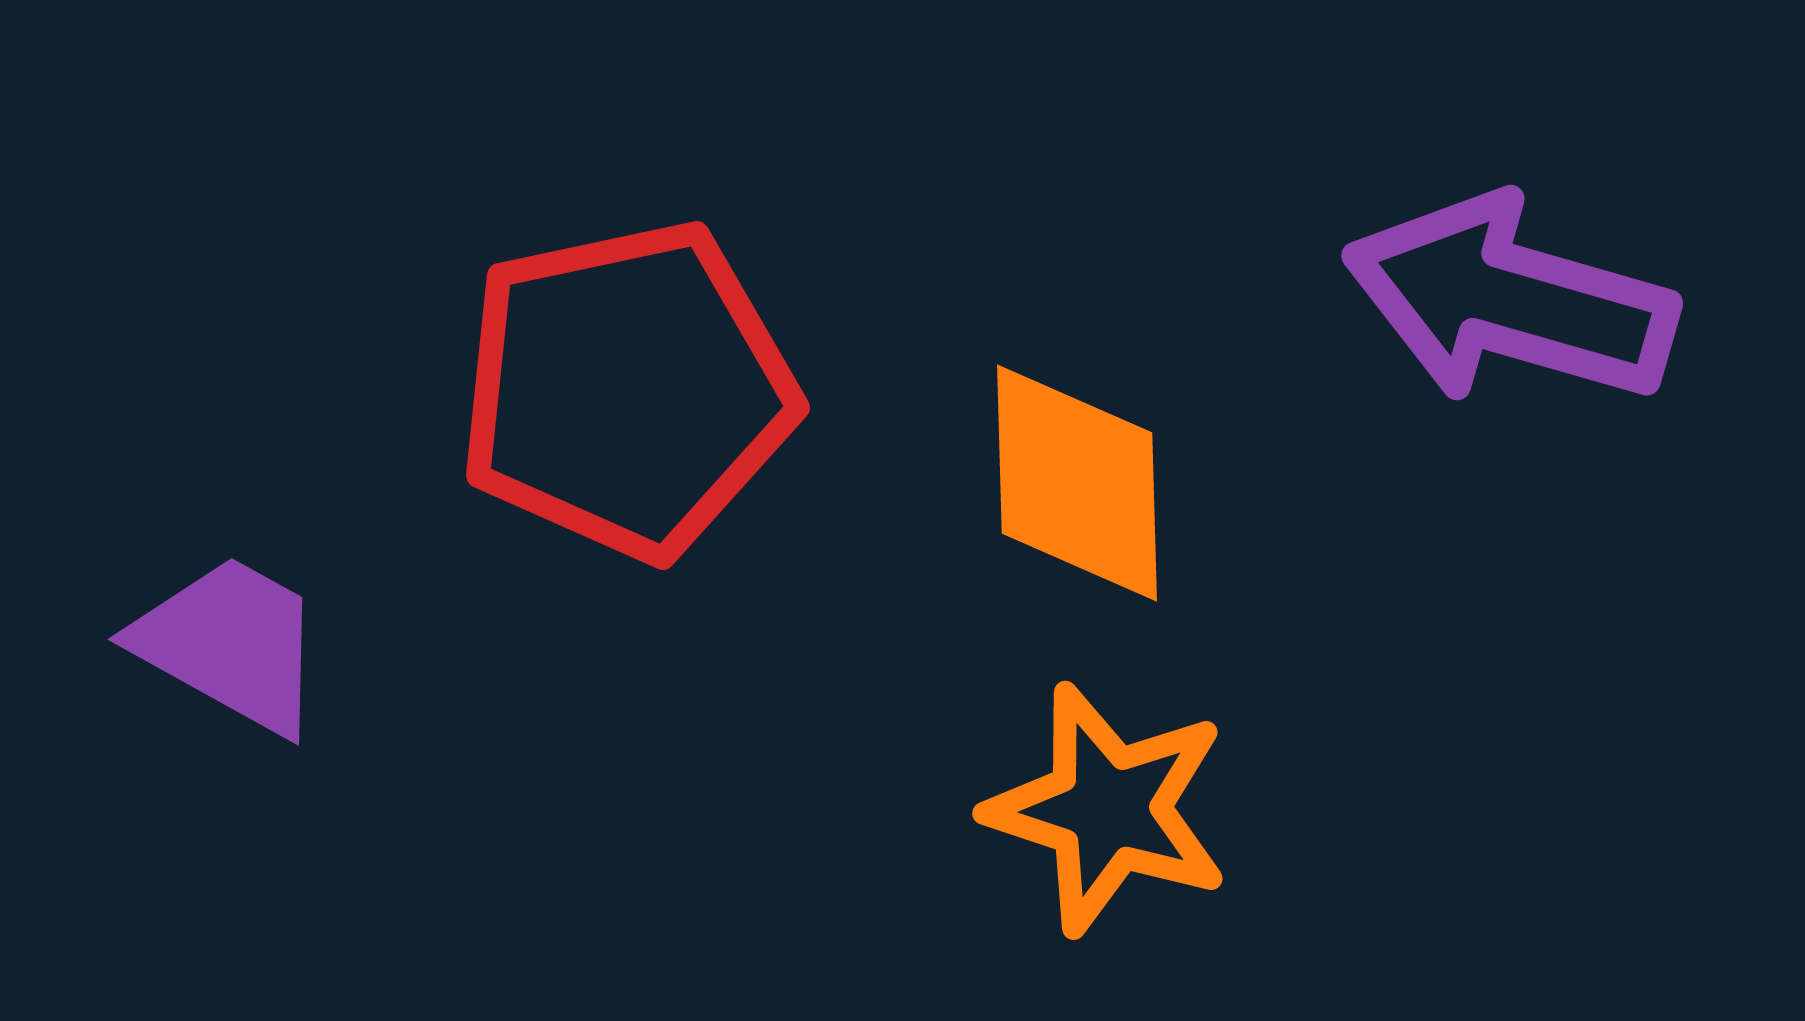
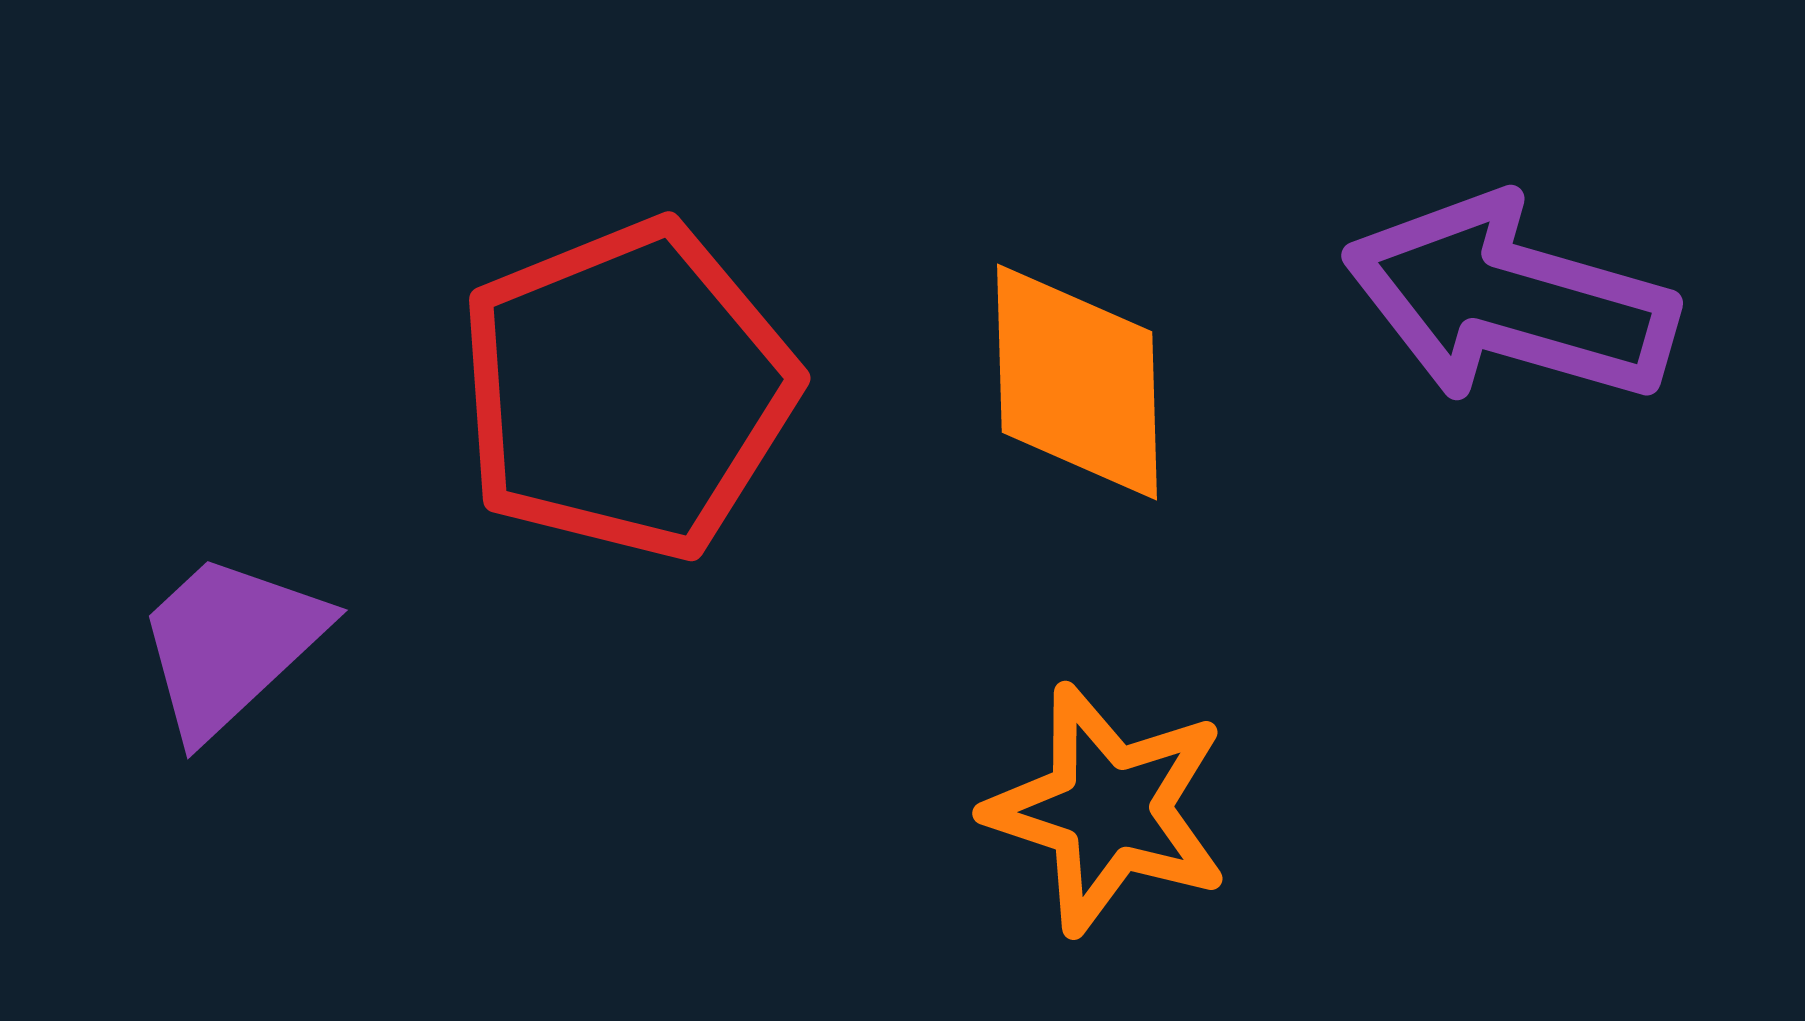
red pentagon: rotated 10 degrees counterclockwise
orange diamond: moved 101 px up
purple trapezoid: rotated 72 degrees counterclockwise
